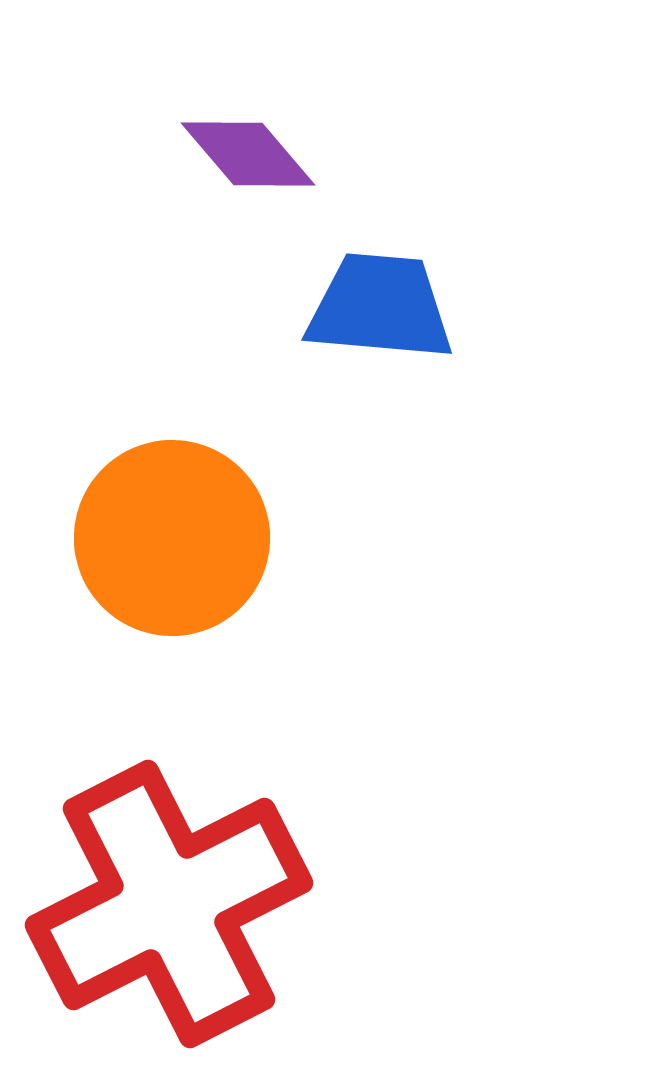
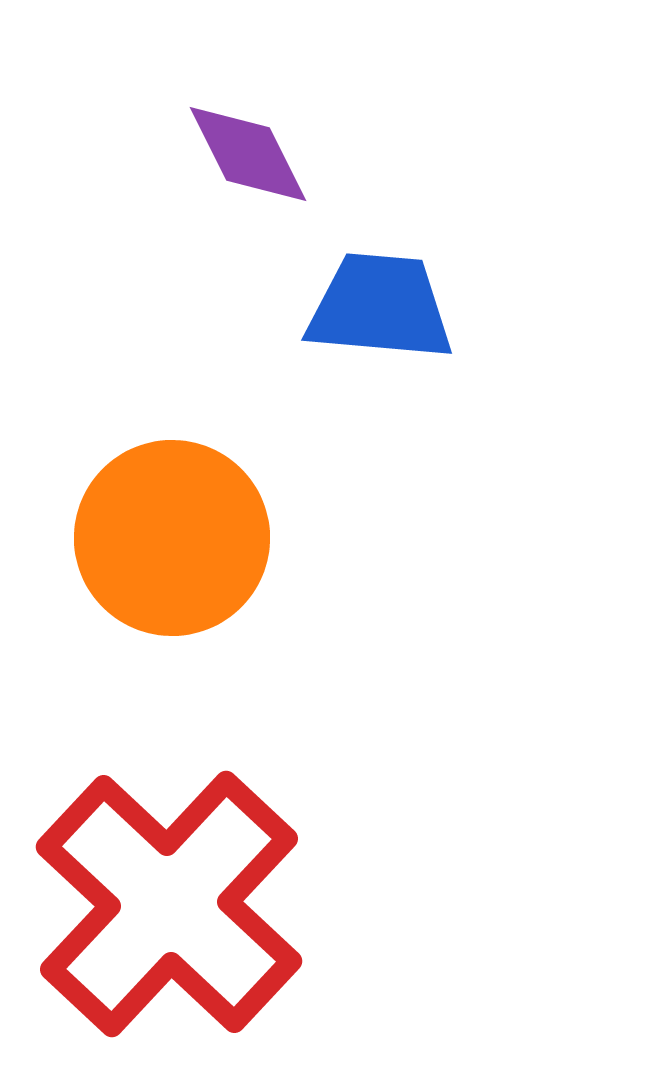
purple diamond: rotated 14 degrees clockwise
red cross: rotated 20 degrees counterclockwise
